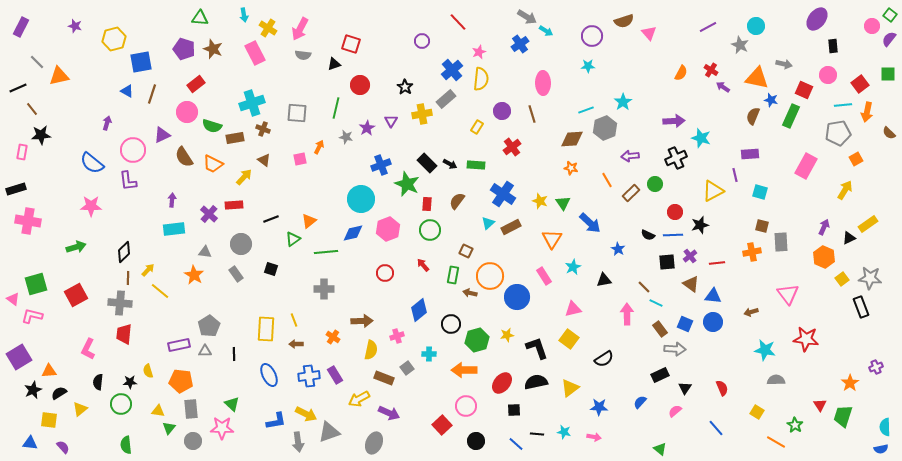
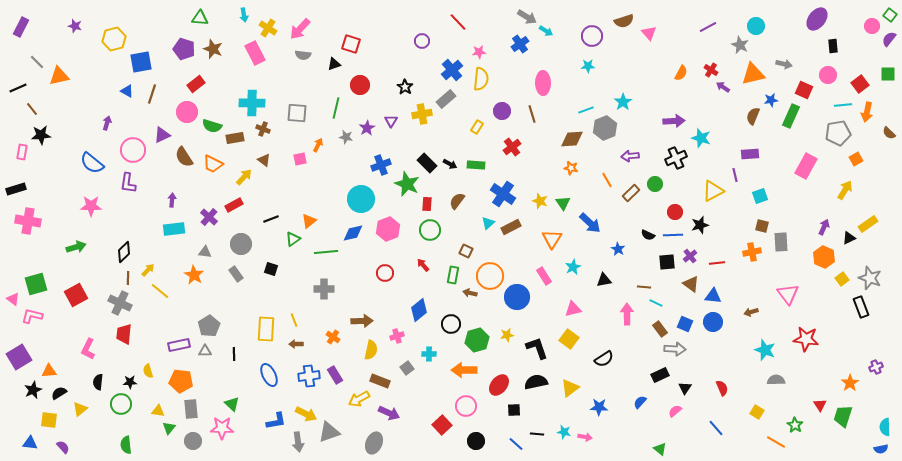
pink arrow at (300, 29): rotated 15 degrees clockwise
pink star at (479, 52): rotated 16 degrees clockwise
orange triangle at (757, 78): moved 4 px left, 4 px up; rotated 25 degrees counterclockwise
blue star at (771, 100): rotated 24 degrees counterclockwise
cyan cross at (252, 103): rotated 20 degrees clockwise
orange arrow at (319, 147): moved 1 px left, 2 px up
purple L-shape at (128, 181): moved 2 px down; rotated 15 degrees clockwise
cyan square at (760, 192): moved 4 px down; rotated 35 degrees counterclockwise
red rectangle at (234, 205): rotated 24 degrees counterclockwise
purple cross at (209, 214): moved 3 px down
gray star at (870, 278): rotated 15 degrees clockwise
brown line at (644, 287): rotated 40 degrees counterclockwise
gray cross at (120, 303): rotated 20 degrees clockwise
cyan star at (765, 350): rotated 10 degrees clockwise
brown rectangle at (384, 378): moved 4 px left, 3 px down
red ellipse at (502, 383): moved 3 px left, 2 px down
pink arrow at (594, 437): moved 9 px left
